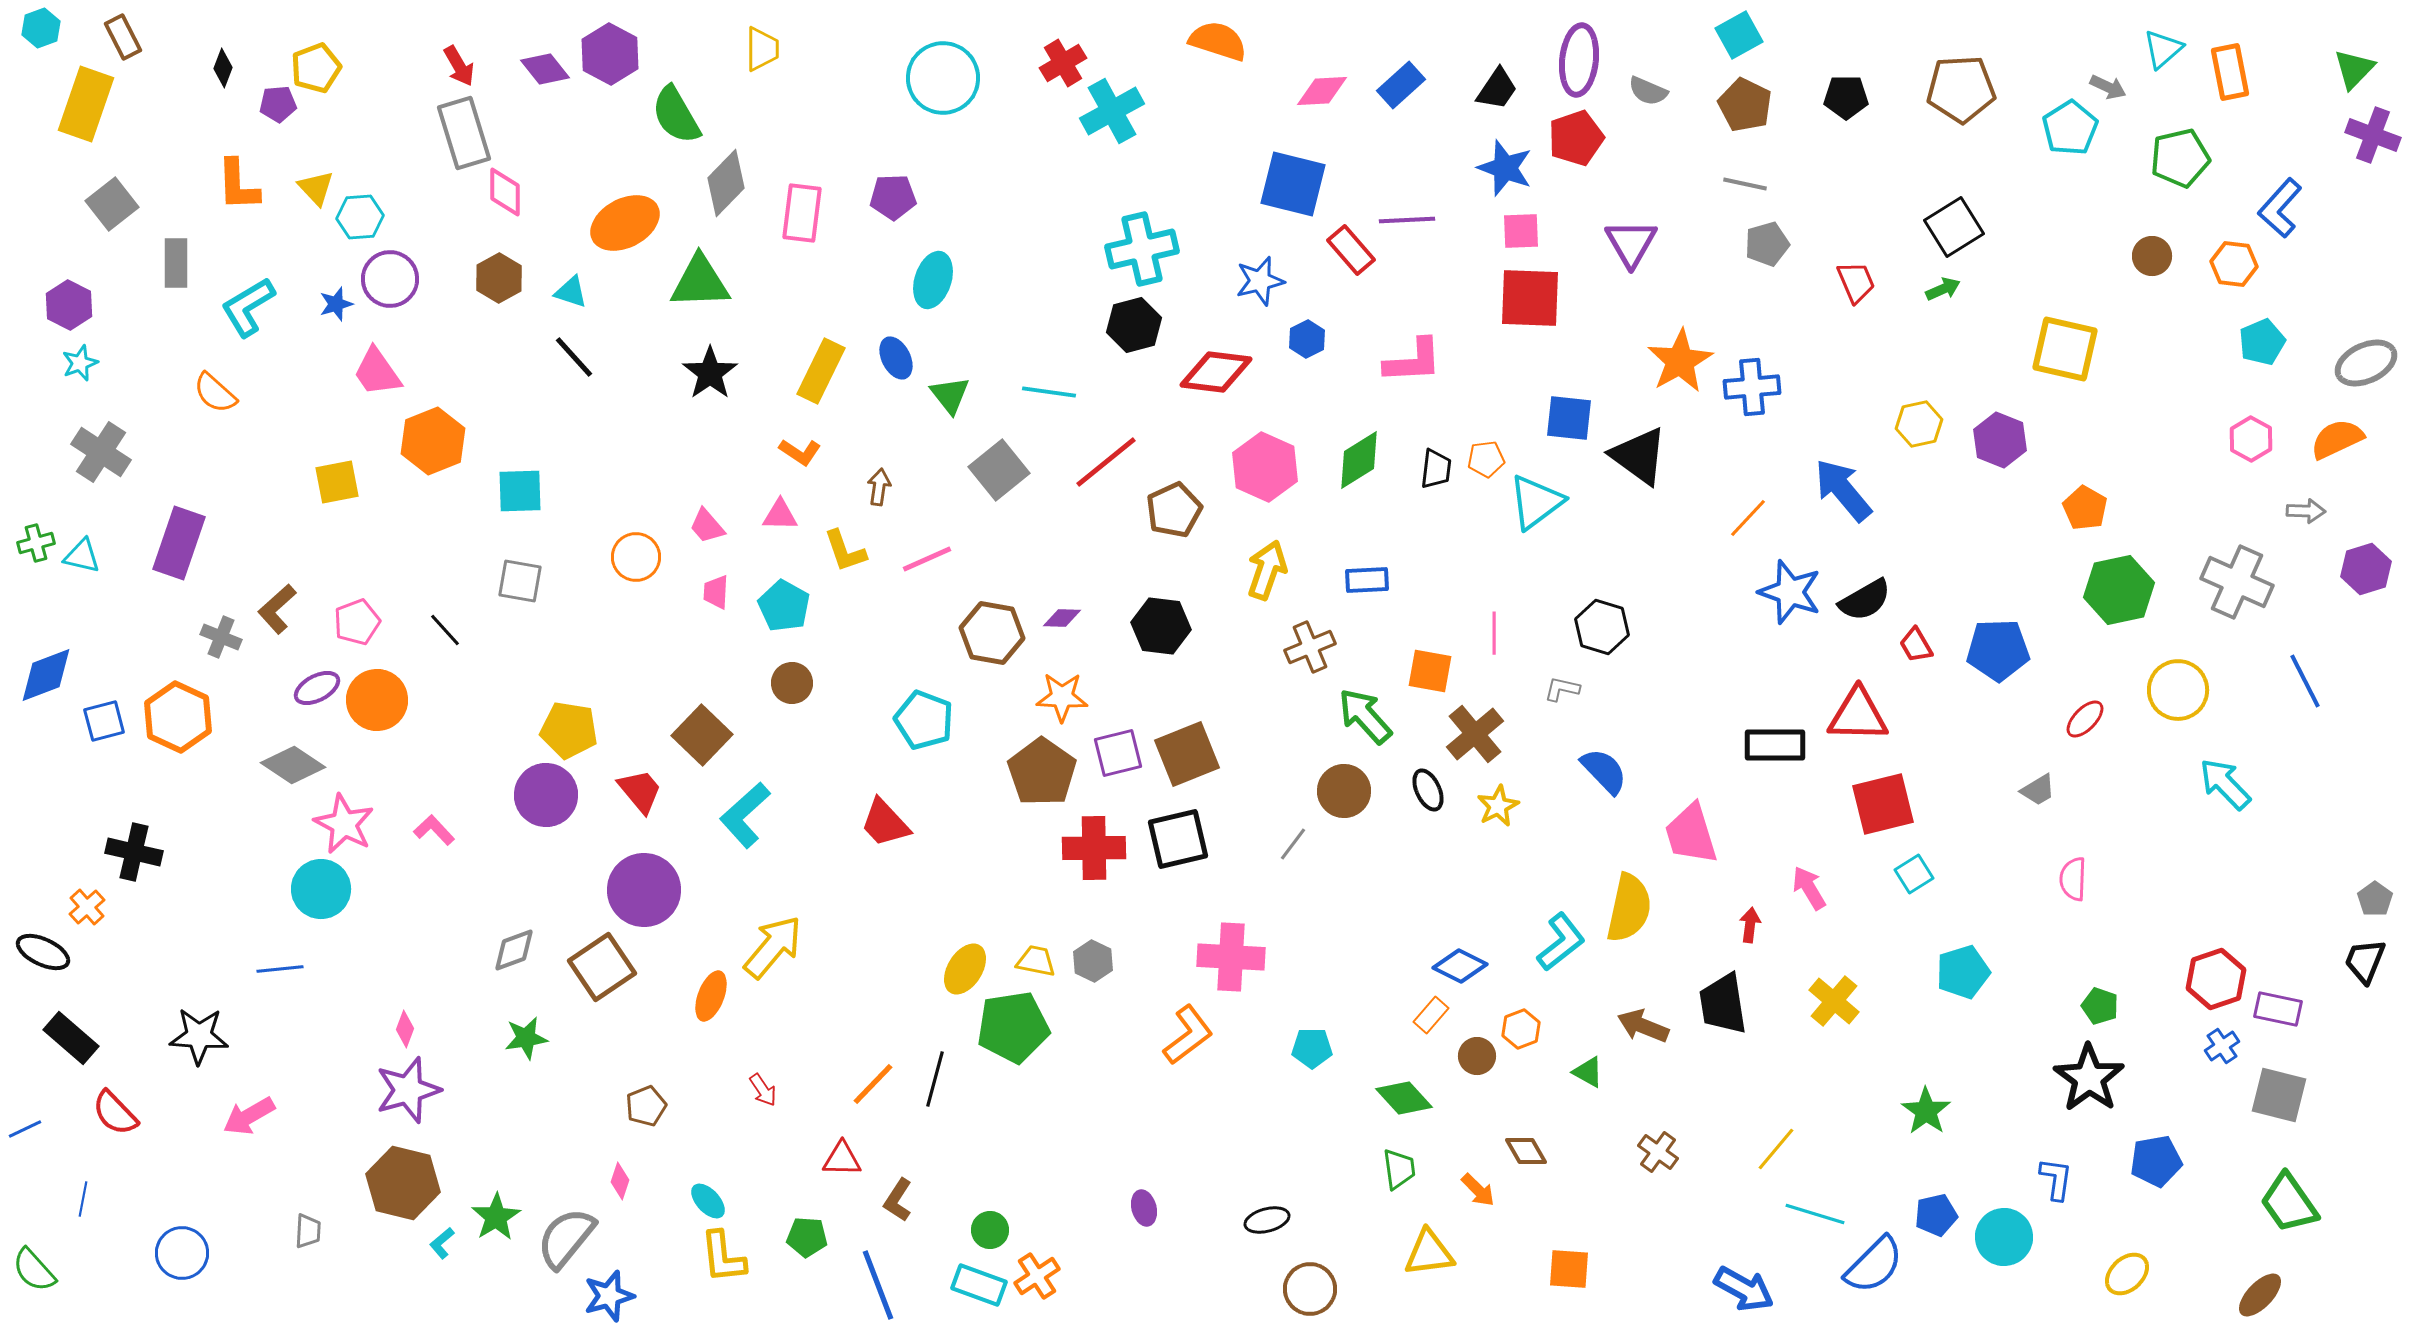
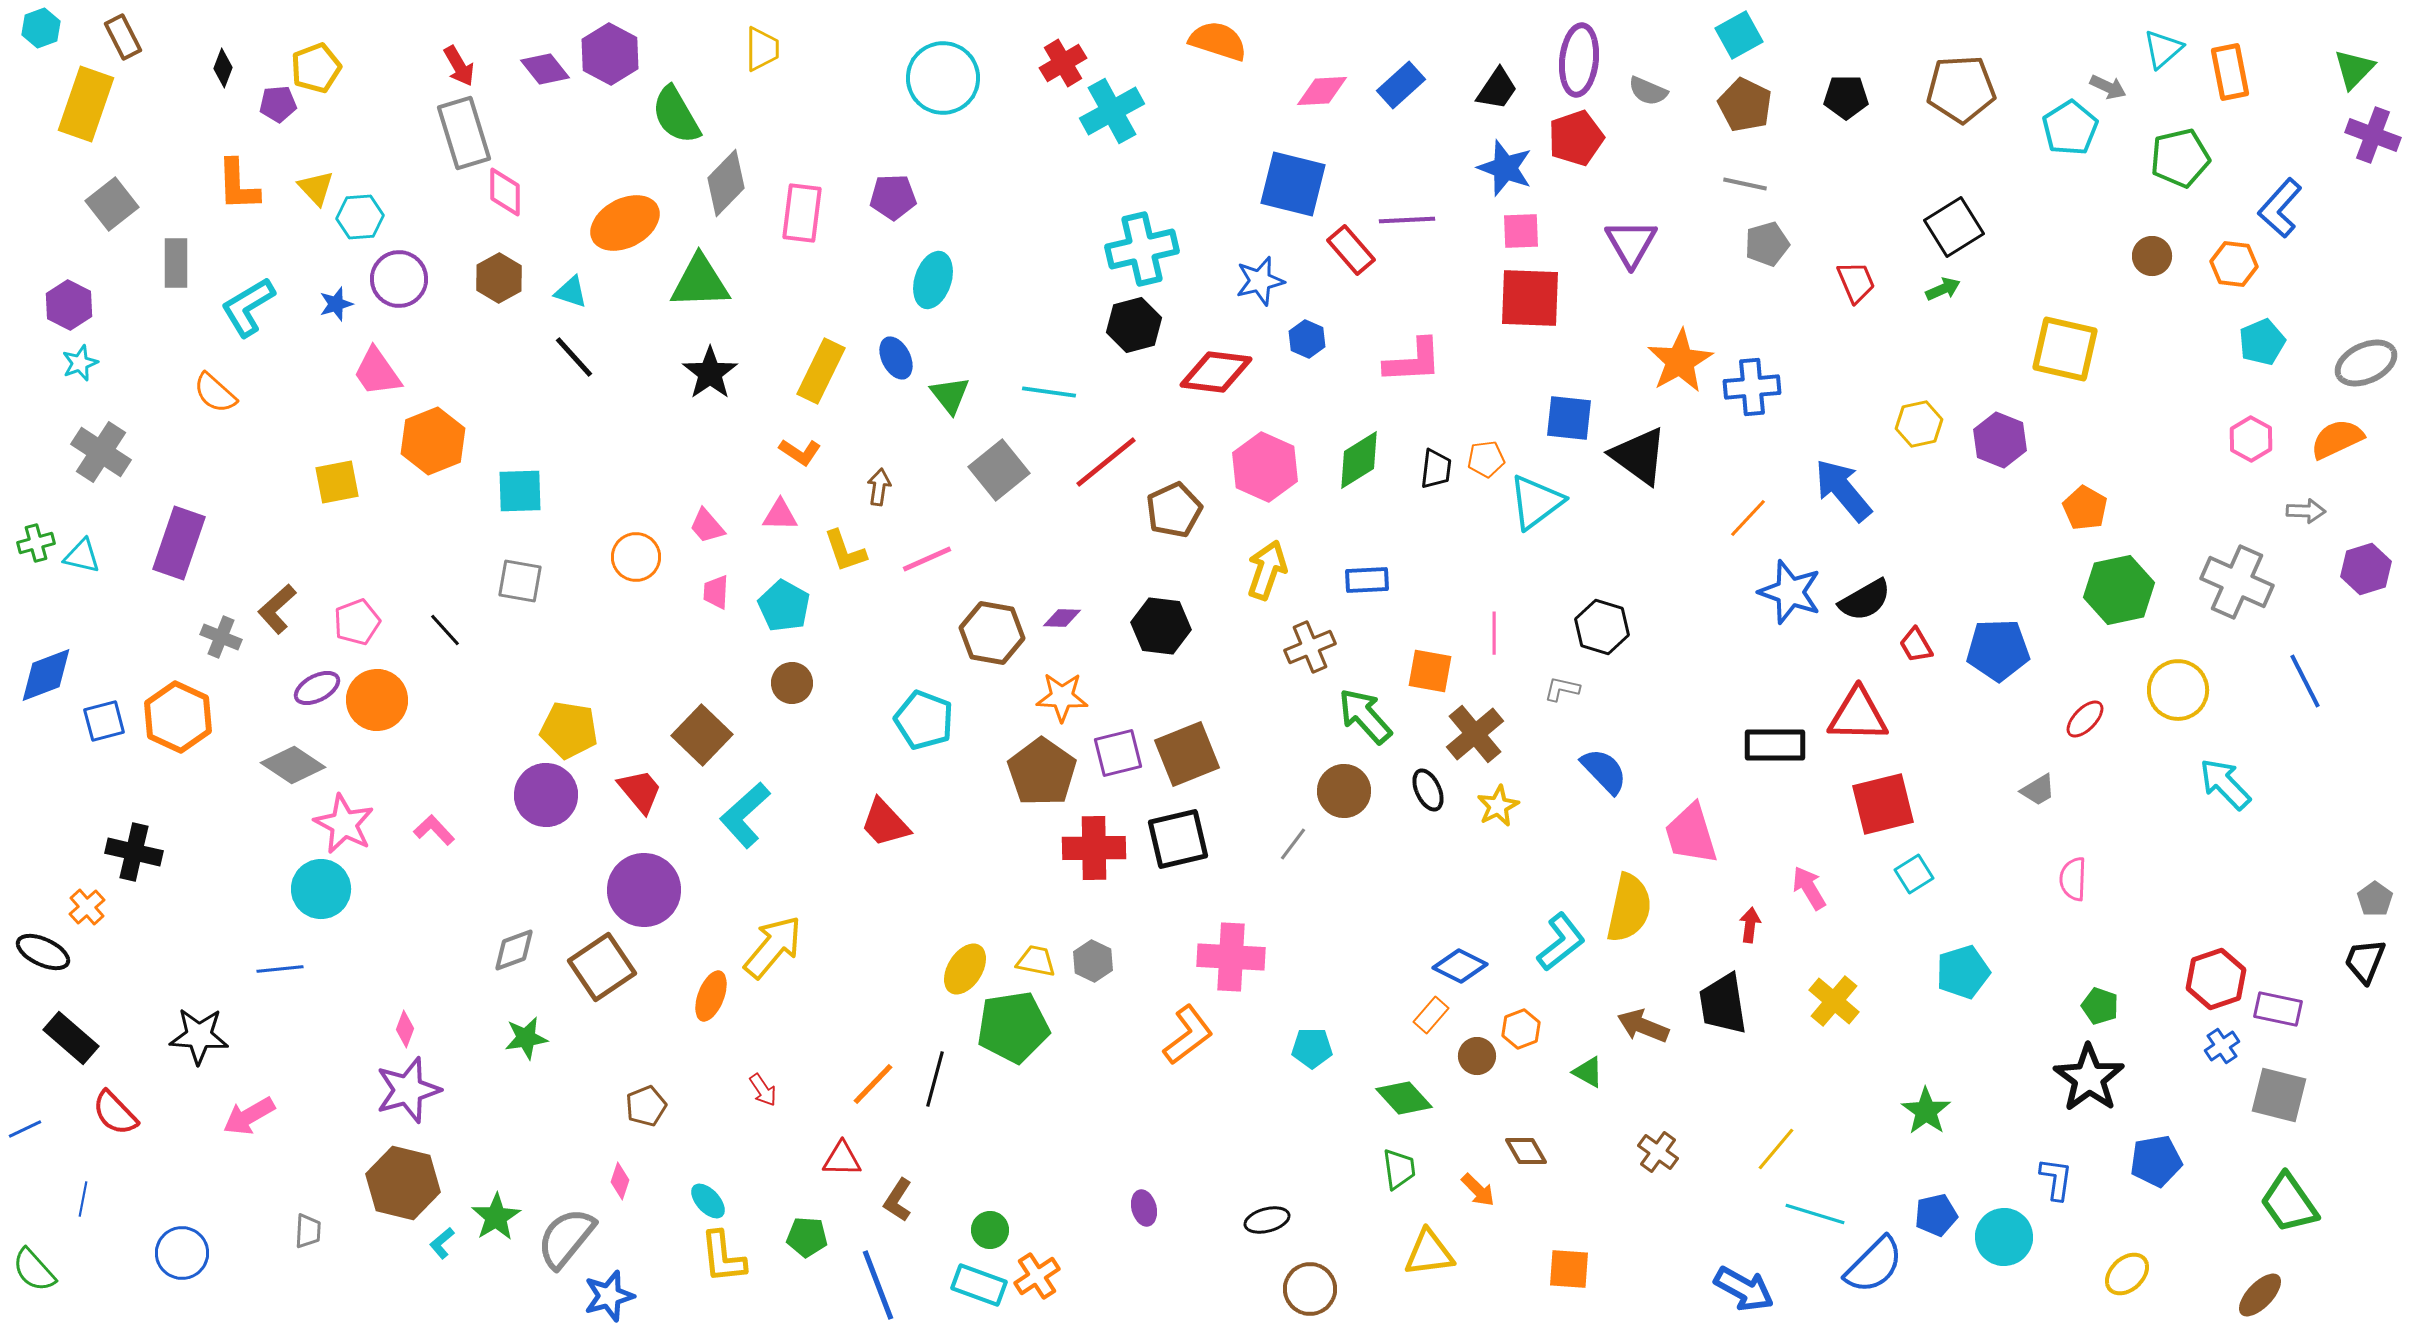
purple circle at (390, 279): moved 9 px right
blue hexagon at (1307, 339): rotated 9 degrees counterclockwise
